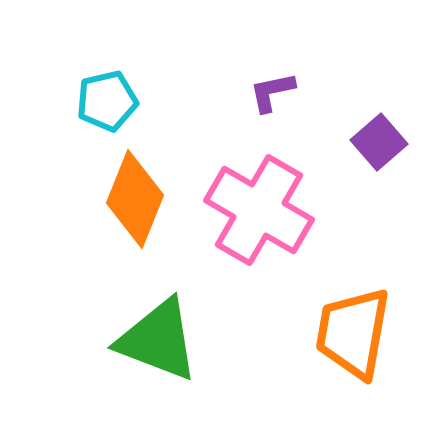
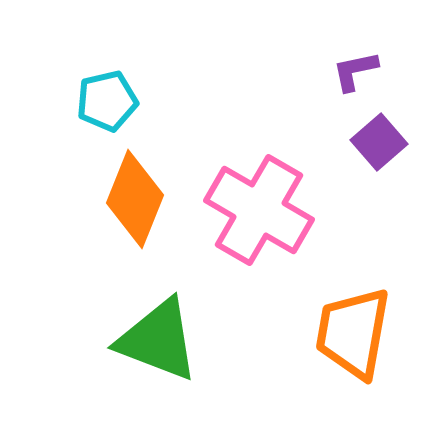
purple L-shape: moved 83 px right, 21 px up
